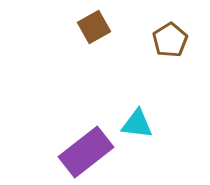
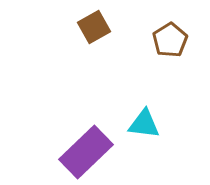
cyan triangle: moved 7 px right
purple rectangle: rotated 6 degrees counterclockwise
